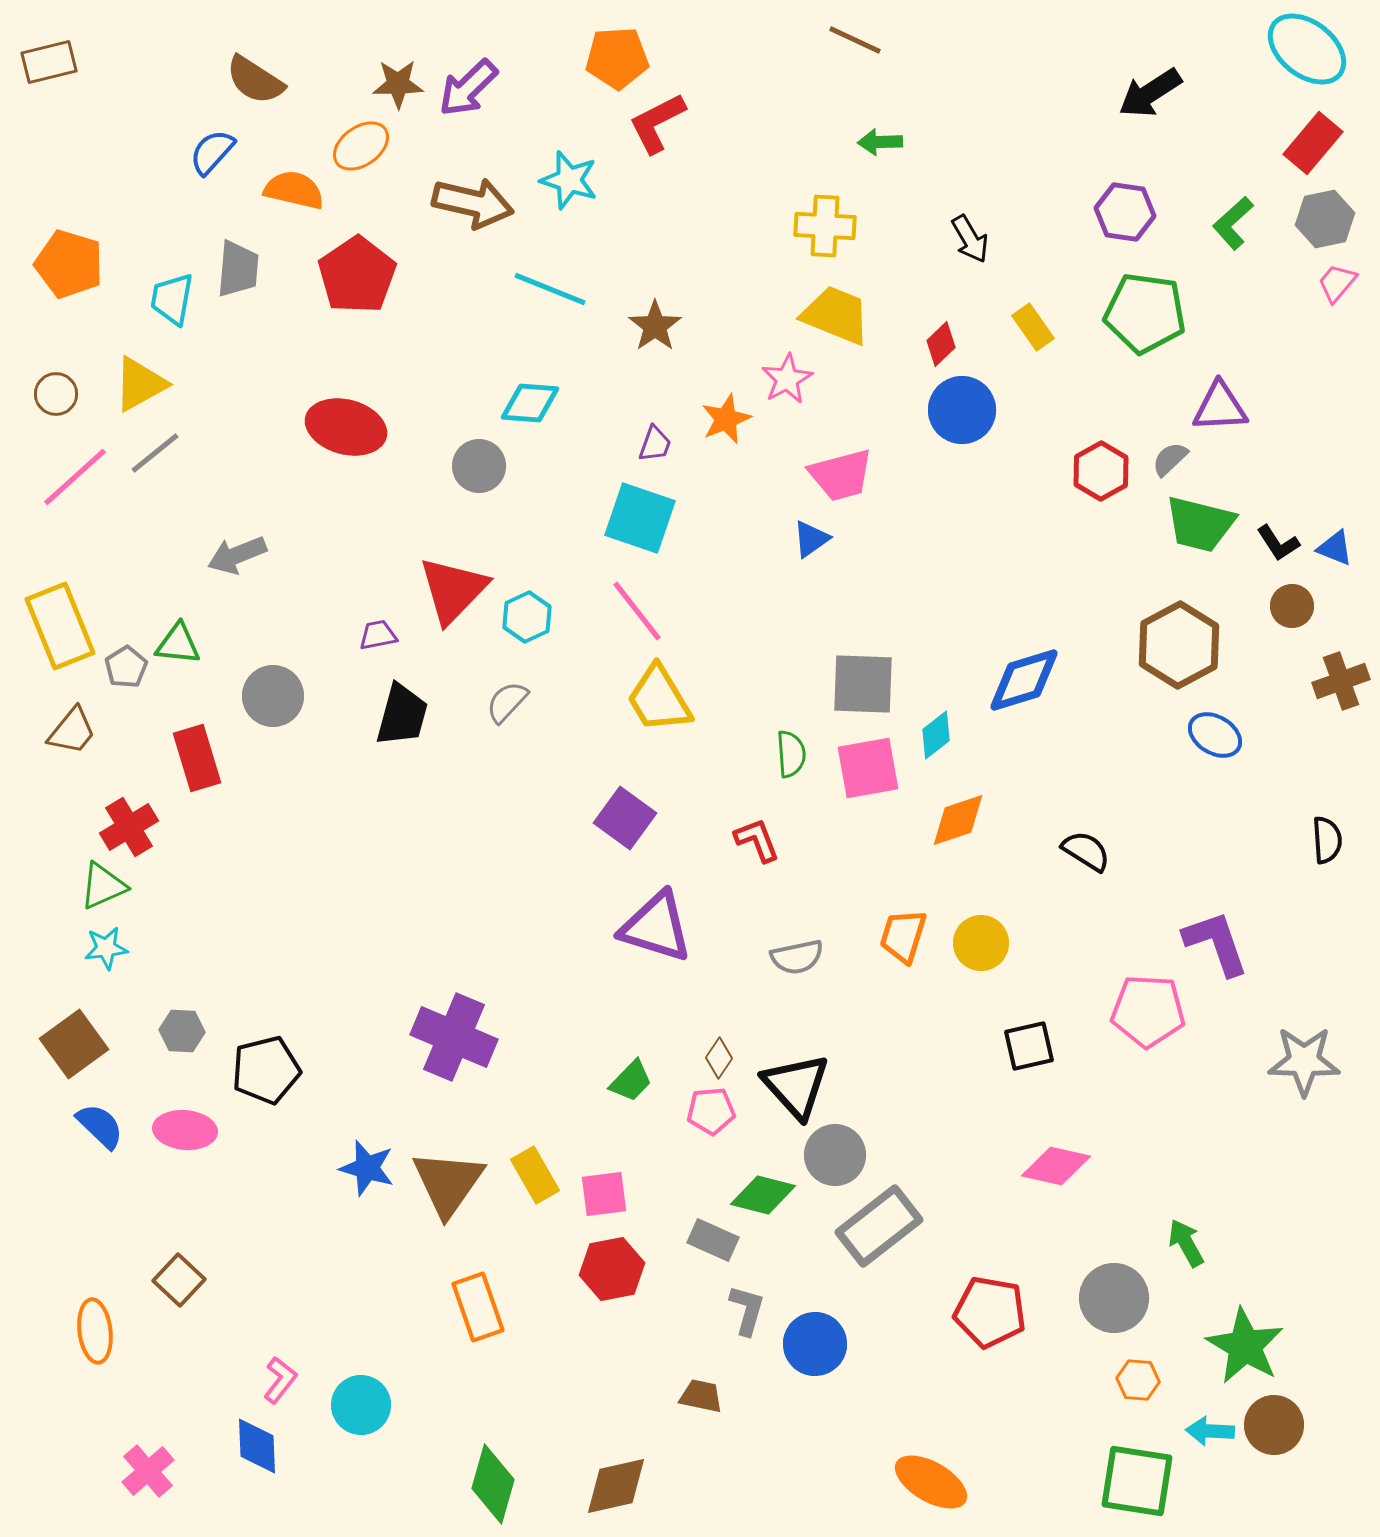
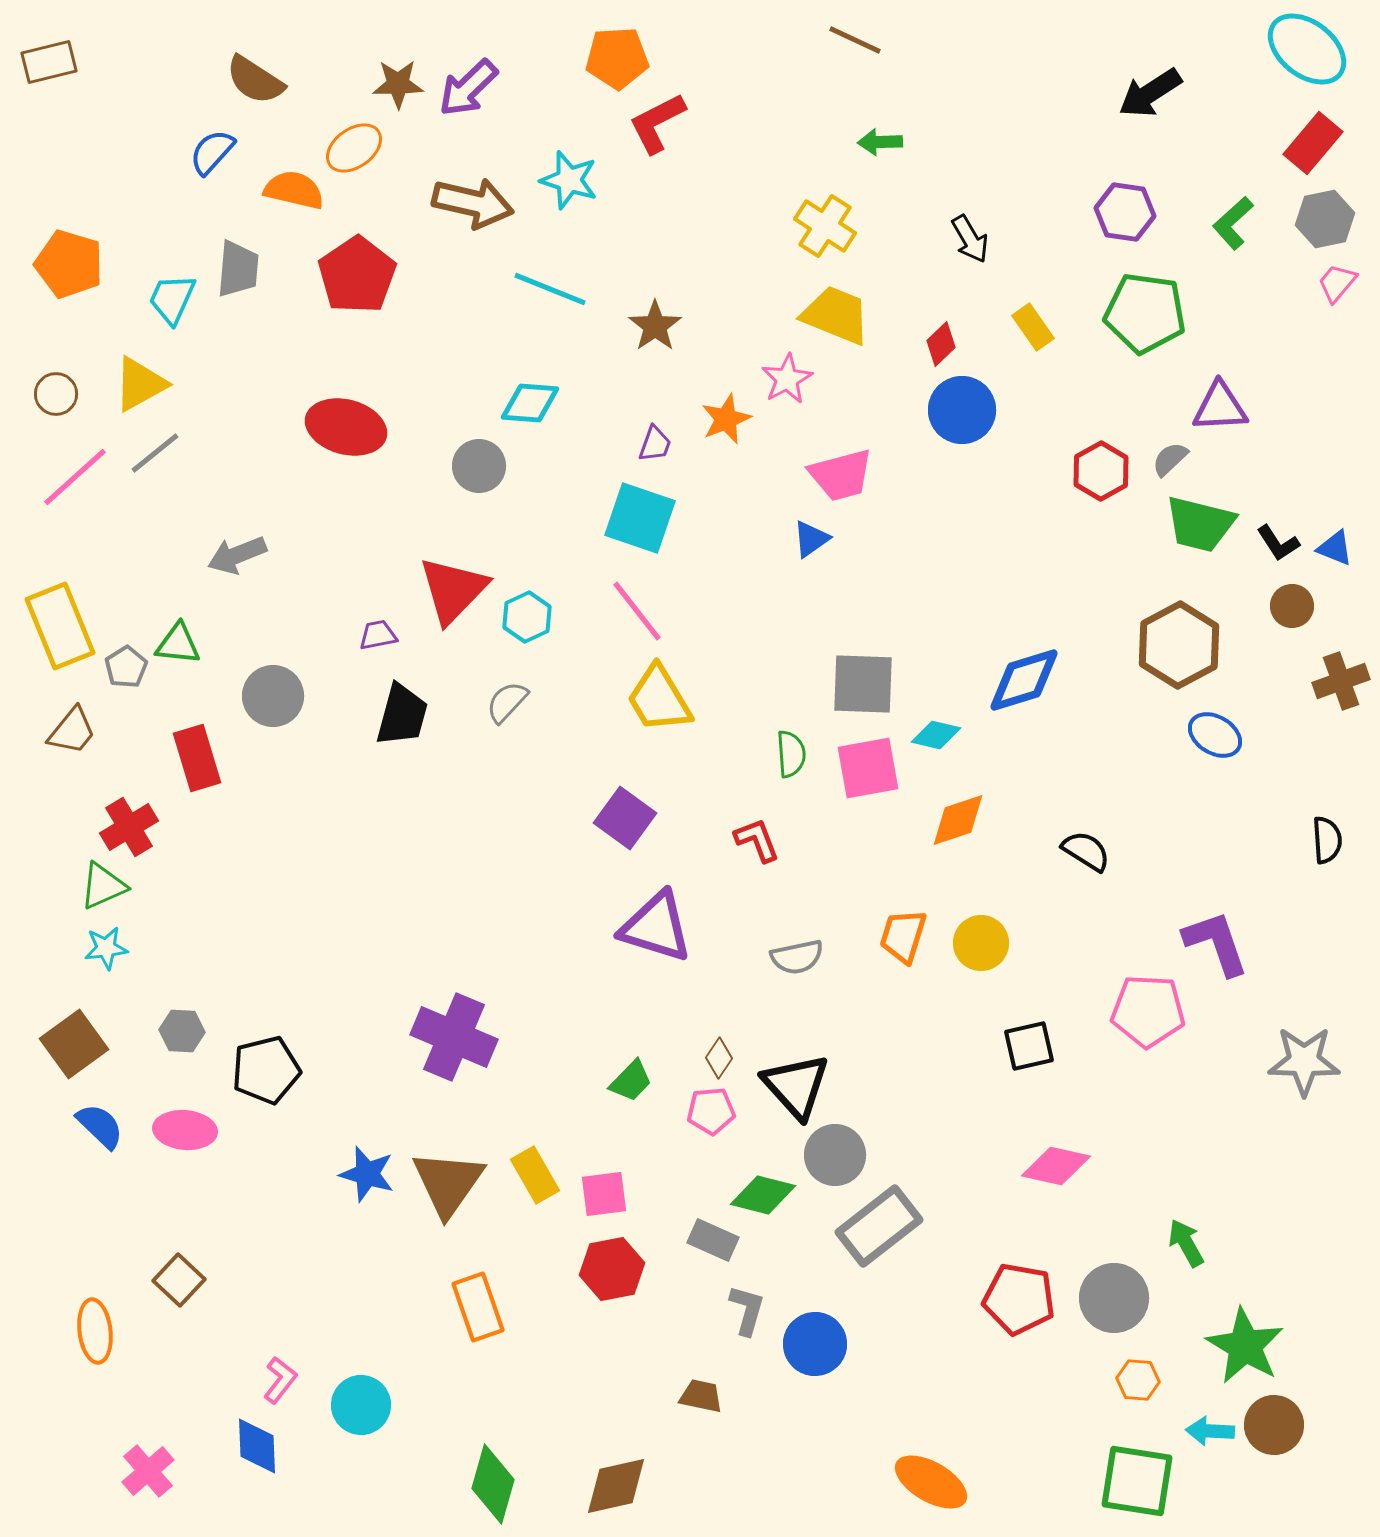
orange ellipse at (361, 146): moved 7 px left, 2 px down
yellow cross at (825, 226): rotated 30 degrees clockwise
cyan trapezoid at (172, 299): rotated 14 degrees clockwise
cyan diamond at (936, 735): rotated 51 degrees clockwise
blue star at (367, 1168): moved 6 px down
red pentagon at (990, 1312): moved 29 px right, 13 px up
